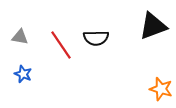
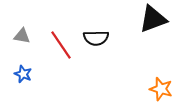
black triangle: moved 7 px up
gray triangle: moved 2 px right, 1 px up
